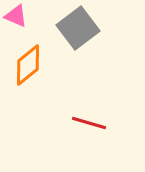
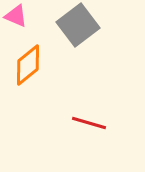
gray square: moved 3 px up
